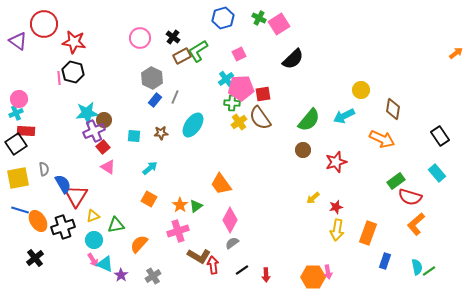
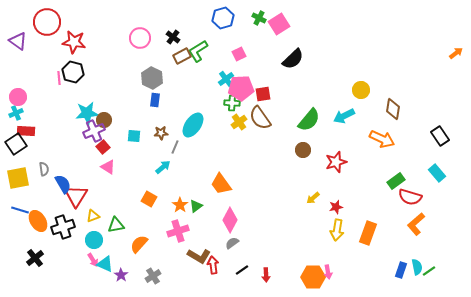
red circle at (44, 24): moved 3 px right, 2 px up
gray line at (175, 97): moved 50 px down
pink circle at (19, 99): moved 1 px left, 2 px up
blue rectangle at (155, 100): rotated 32 degrees counterclockwise
cyan arrow at (150, 168): moved 13 px right, 1 px up
blue rectangle at (385, 261): moved 16 px right, 9 px down
